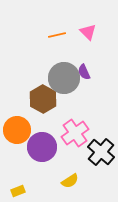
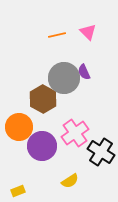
orange circle: moved 2 px right, 3 px up
purple circle: moved 1 px up
black cross: rotated 8 degrees counterclockwise
